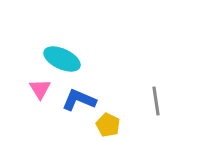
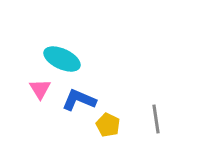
gray line: moved 18 px down
